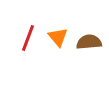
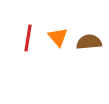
red line: rotated 12 degrees counterclockwise
